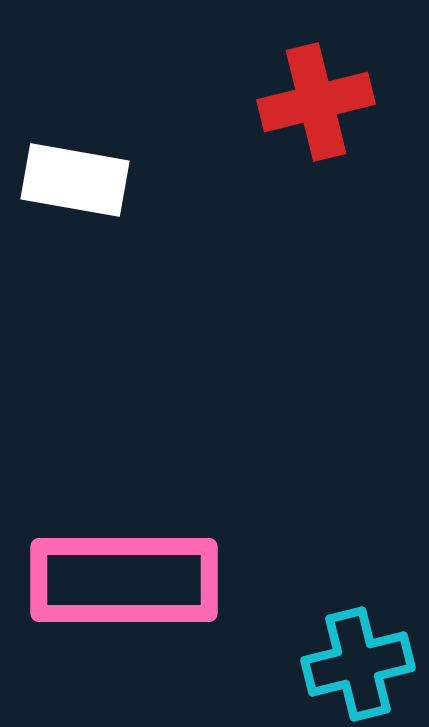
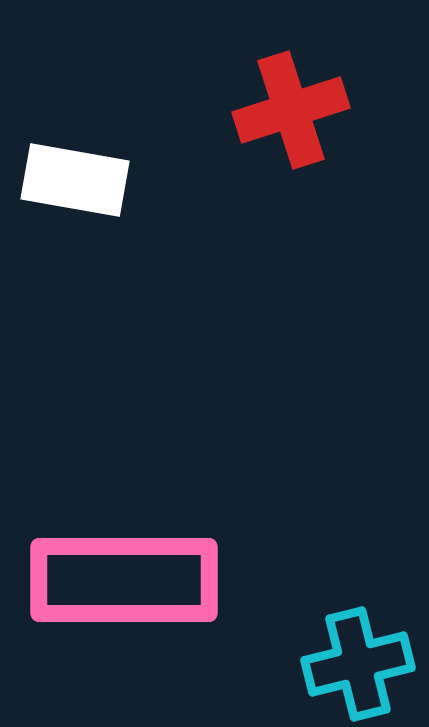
red cross: moved 25 px left, 8 px down; rotated 4 degrees counterclockwise
